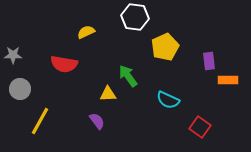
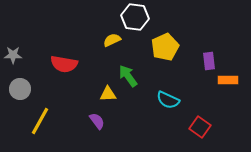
yellow semicircle: moved 26 px right, 8 px down
